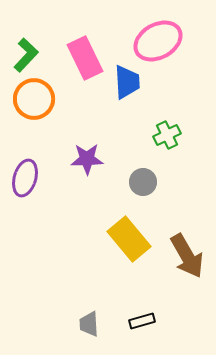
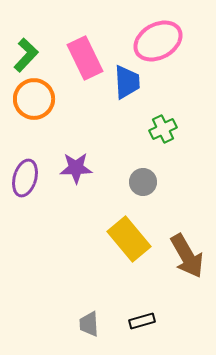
green cross: moved 4 px left, 6 px up
purple star: moved 11 px left, 9 px down
